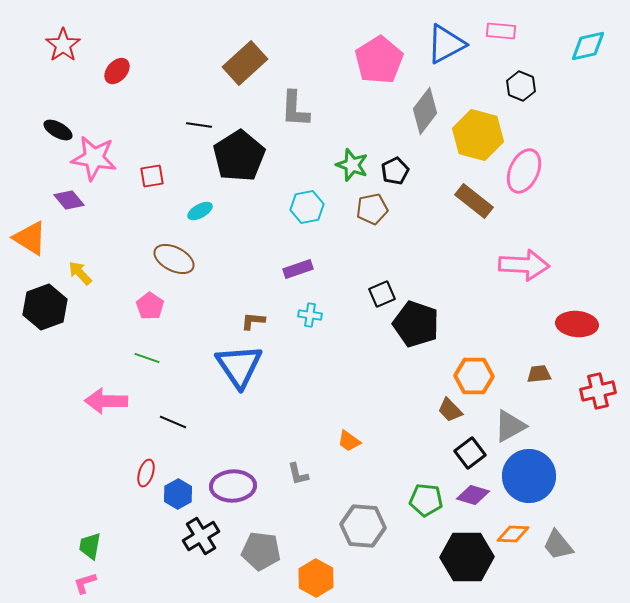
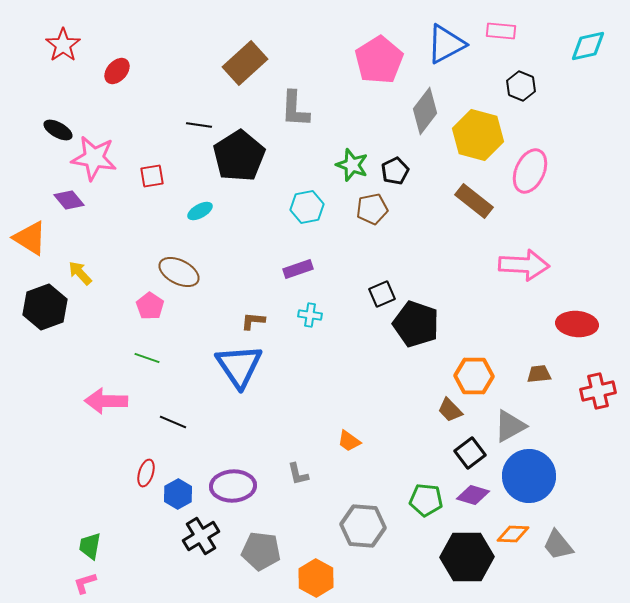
pink ellipse at (524, 171): moved 6 px right
brown ellipse at (174, 259): moved 5 px right, 13 px down
